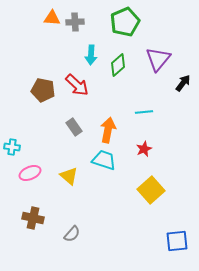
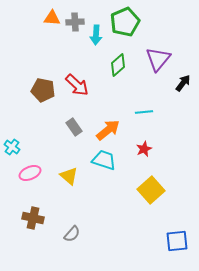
cyan arrow: moved 5 px right, 20 px up
orange arrow: rotated 40 degrees clockwise
cyan cross: rotated 28 degrees clockwise
